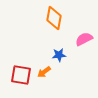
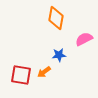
orange diamond: moved 2 px right
